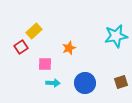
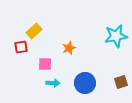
red square: rotated 24 degrees clockwise
